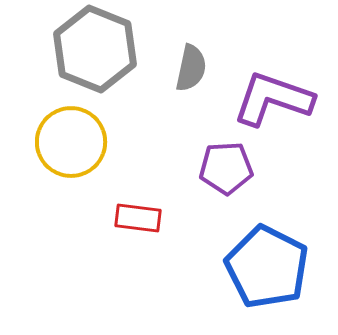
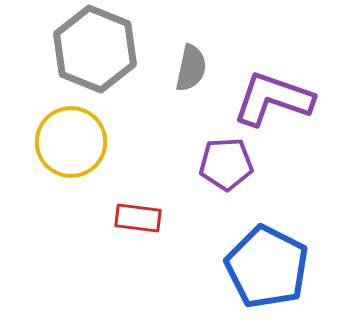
purple pentagon: moved 4 px up
